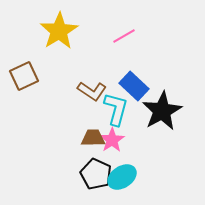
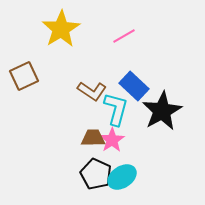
yellow star: moved 2 px right, 2 px up
